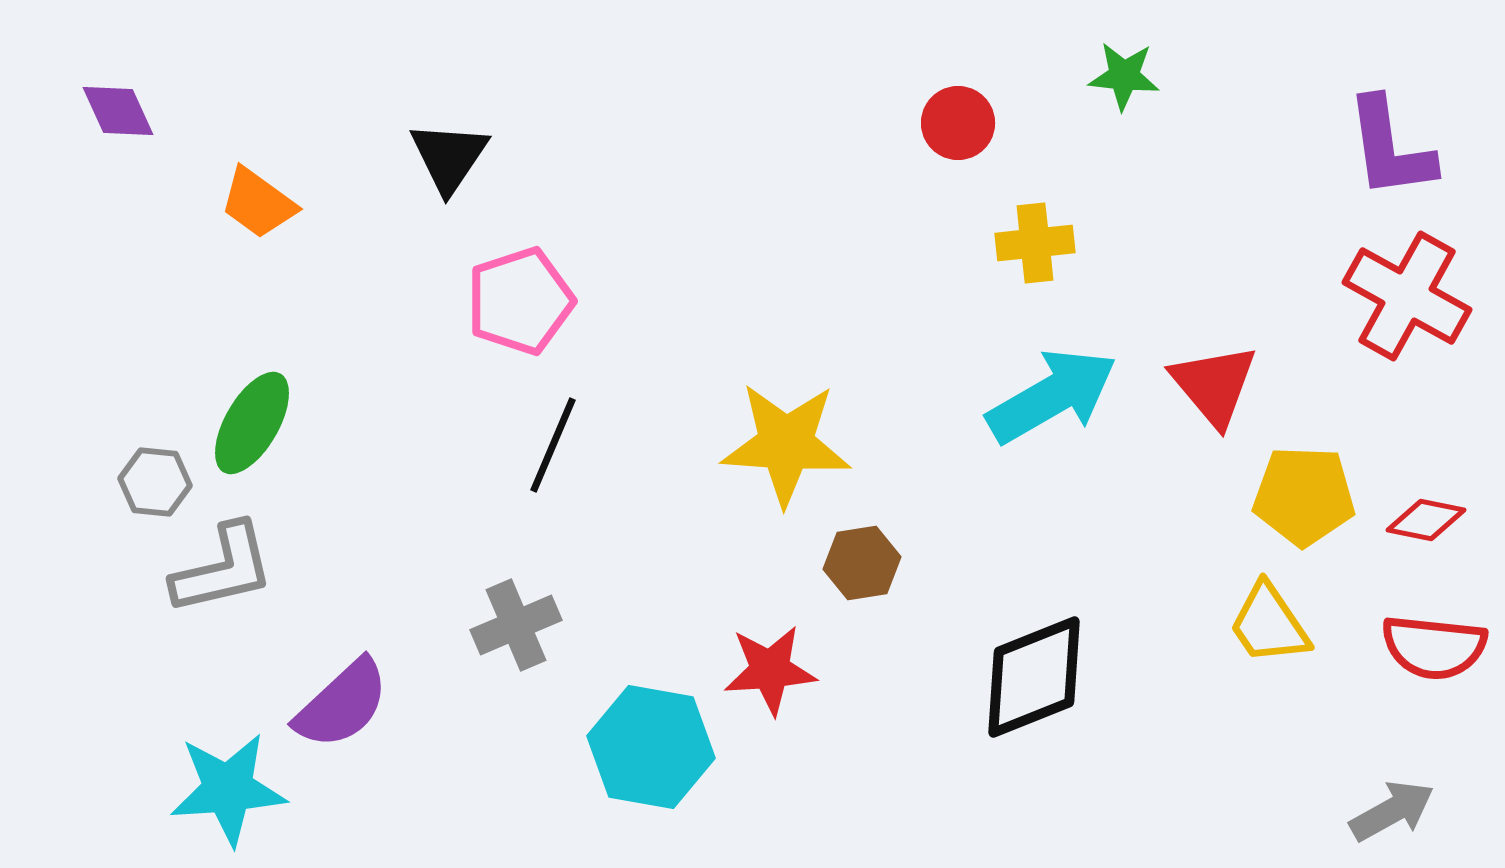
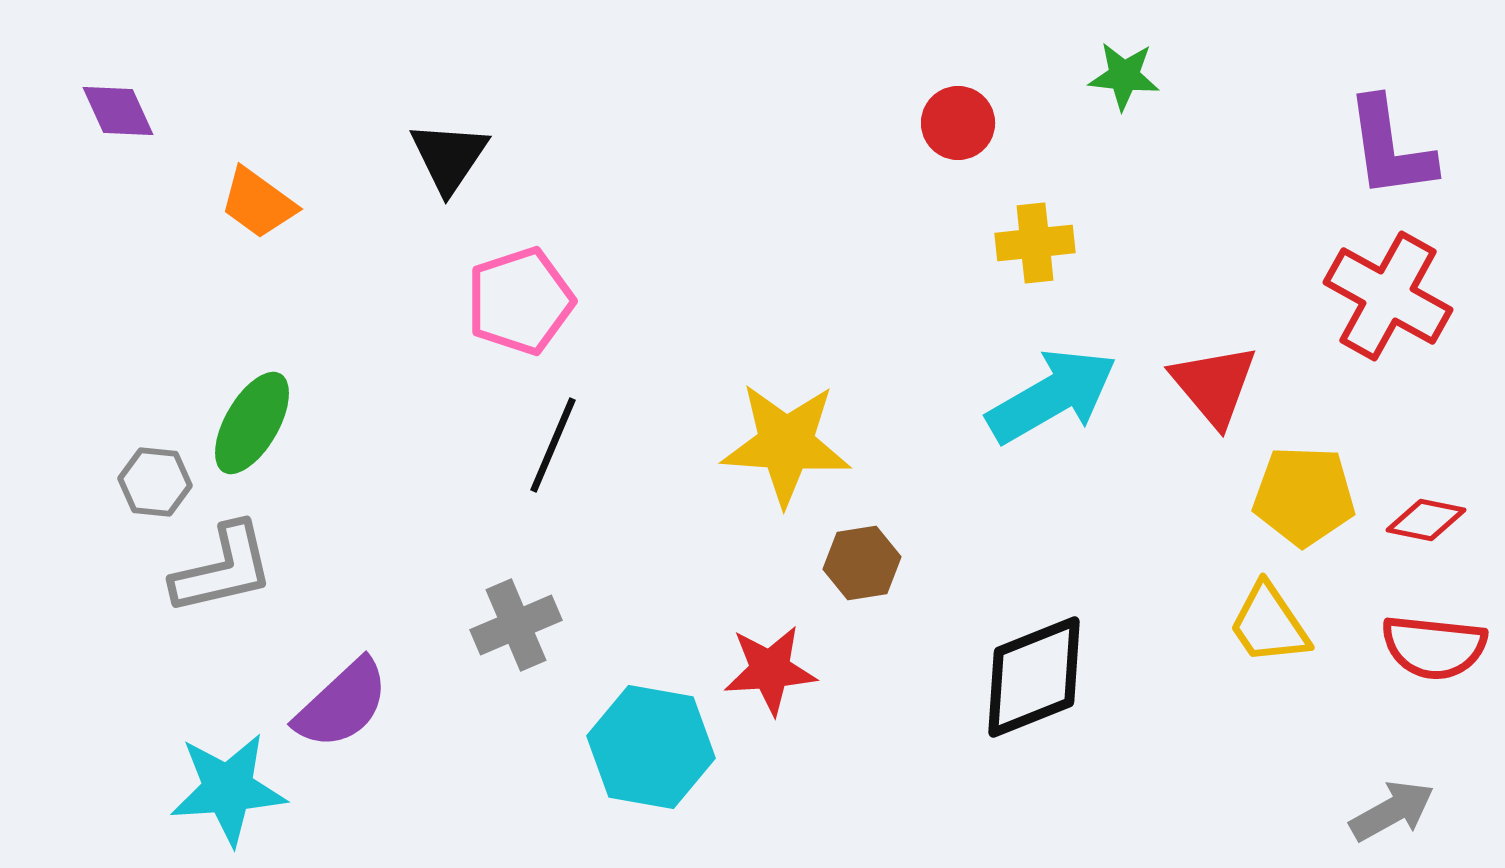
red cross: moved 19 px left
